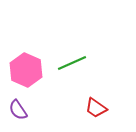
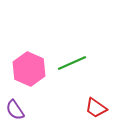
pink hexagon: moved 3 px right, 1 px up
purple semicircle: moved 3 px left
